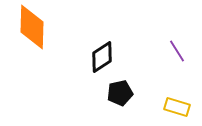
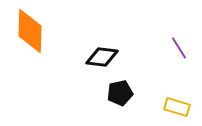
orange diamond: moved 2 px left, 4 px down
purple line: moved 2 px right, 3 px up
black diamond: rotated 40 degrees clockwise
